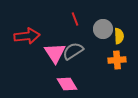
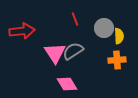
gray circle: moved 1 px right, 1 px up
red arrow: moved 5 px left, 5 px up
